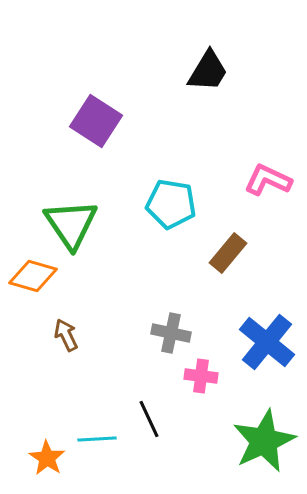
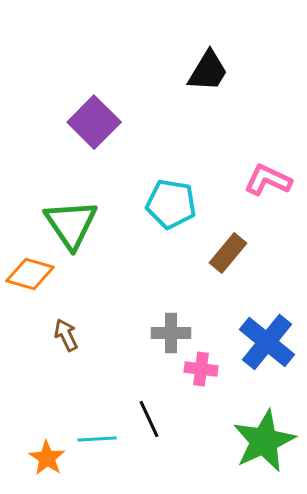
purple square: moved 2 px left, 1 px down; rotated 12 degrees clockwise
orange diamond: moved 3 px left, 2 px up
gray cross: rotated 12 degrees counterclockwise
pink cross: moved 7 px up
